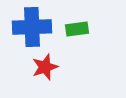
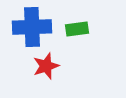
red star: moved 1 px right, 1 px up
